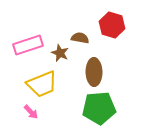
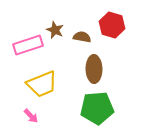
brown semicircle: moved 2 px right, 1 px up
brown star: moved 5 px left, 23 px up
brown ellipse: moved 3 px up
green pentagon: moved 2 px left
pink arrow: moved 4 px down
